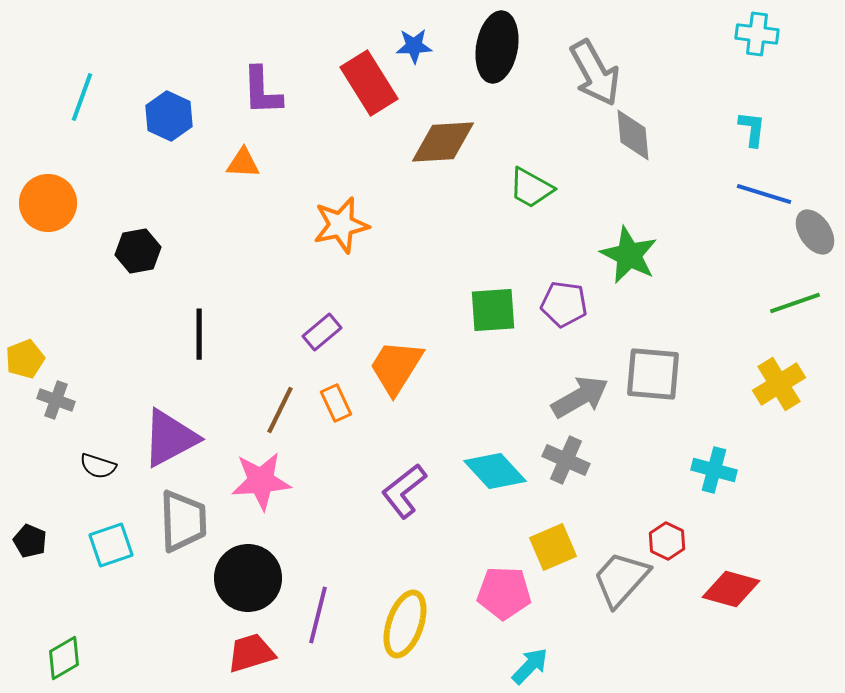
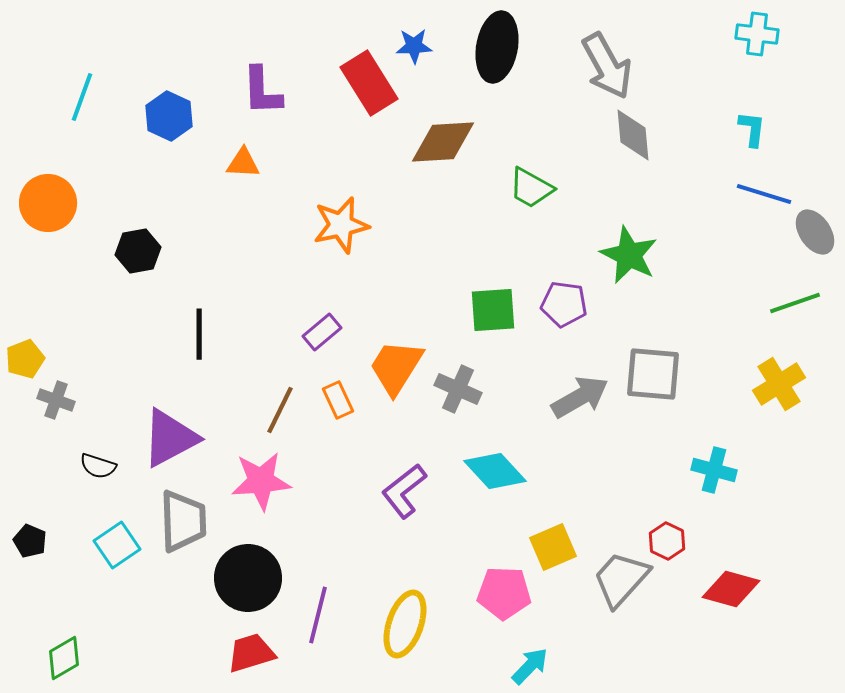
gray arrow at (595, 73): moved 12 px right, 7 px up
orange rectangle at (336, 403): moved 2 px right, 3 px up
gray cross at (566, 460): moved 108 px left, 71 px up
cyan square at (111, 545): moved 6 px right; rotated 15 degrees counterclockwise
